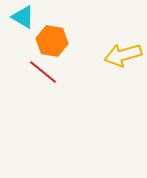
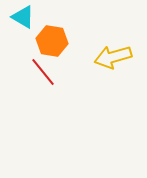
yellow arrow: moved 10 px left, 2 px down
red line: rotated 12 degrees clockwise
